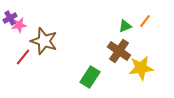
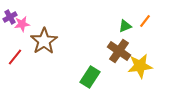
purple cross: moved 1 px up
pink star: moved 3 px right, 1 px up
brown star: rotated 20 degrees clockwise
red line: moved 8 px left
yellow star: moved 1 px left, 2 px up
